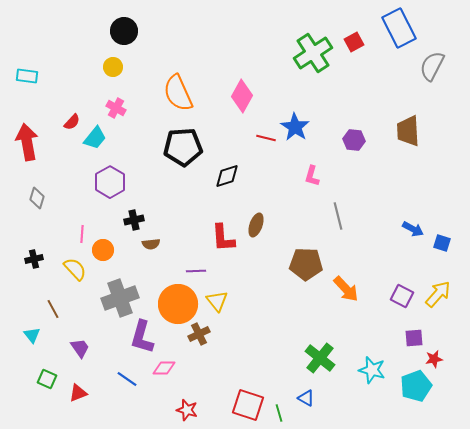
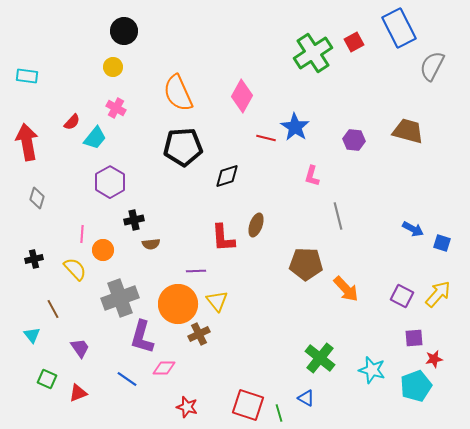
brown trapezoid at (408, 131): rotated 108 degrees clockwise
red star at (187, 410): moved 3 px up
